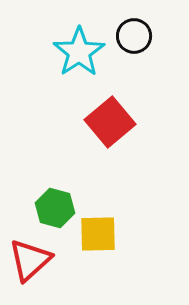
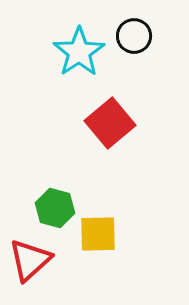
red square: moved 1 px down
